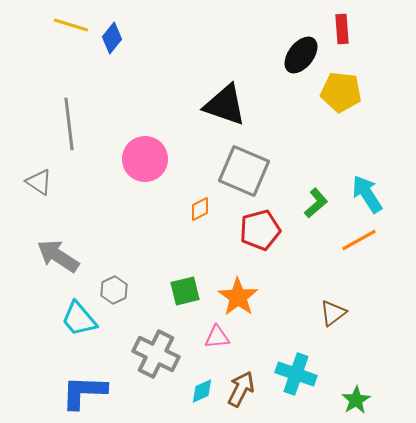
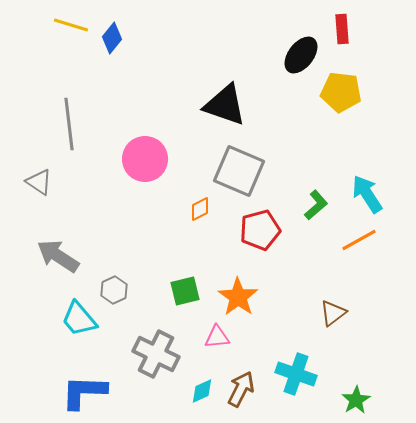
gray square: moved 5 px left
green L-shape: moved 2 px down
